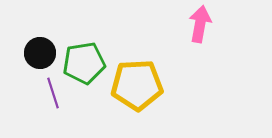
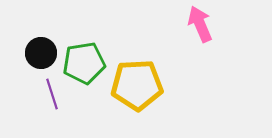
pink arrow: rotated 33 degrees counterclockwise
black circle: moved 1 px right
purple line: moved 1 px left, 1 px down
